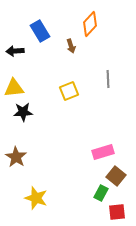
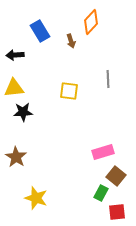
orange diamond: moved 1 px right, 2 px up
brown arrow: moved 5 px up
black arrow: moved 4 px down
yellow square: rotated 30 degrees clockwise
